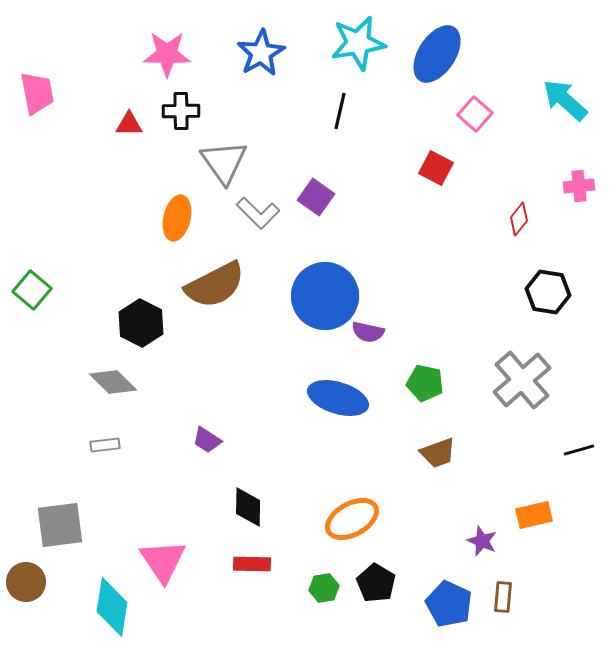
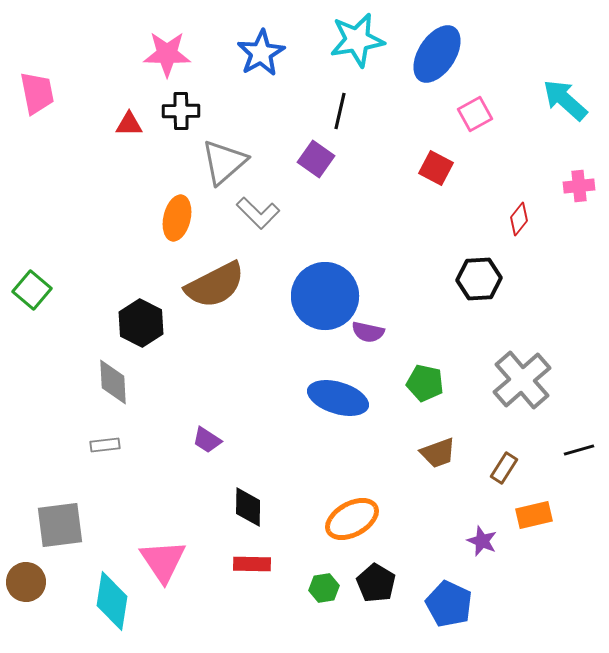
cyan star at (358, 43): moved 1 px left, 3 px up
pink square at (475, 114): rotated 20 degrees clockwise
gray triangle at (224, 162): rotated 24 degrees clockwise
purple square at (316, 197): moved 38 px up
black hexagon at (548, 292): moved 69 px left, 13 px up; rotated 12 degrees counterclockwise
gray diamond at (113, 382): rotated 42 degrees clockwise
brown rectangle at (503, 597): moved 1 px right, 129 px up; rotated 28 degrees clockwise
cyan diamond at (112, 607): moved 6 px up
